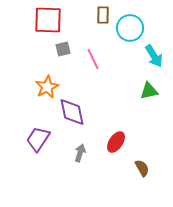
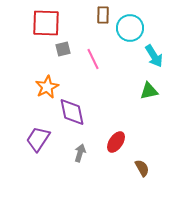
red square: moved 2 px left, 3 px down
